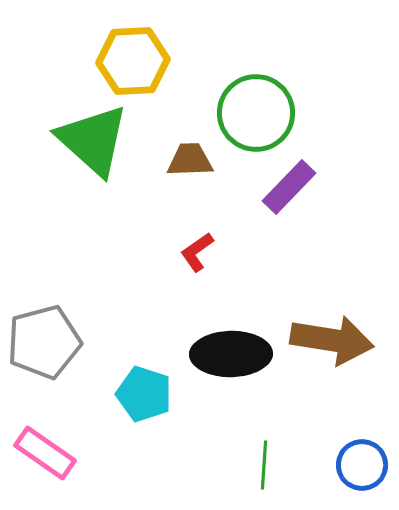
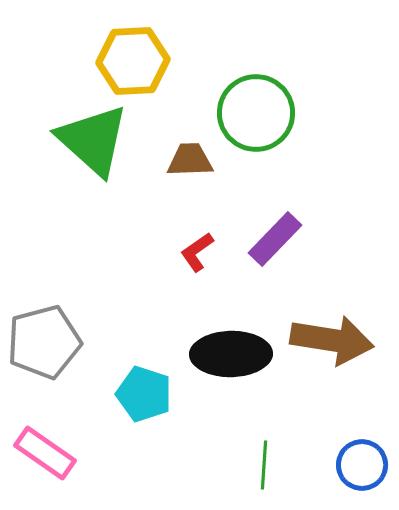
purple rectangle: moved 14 px left, 52 px down
